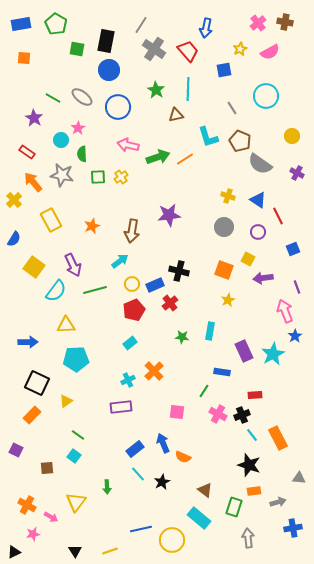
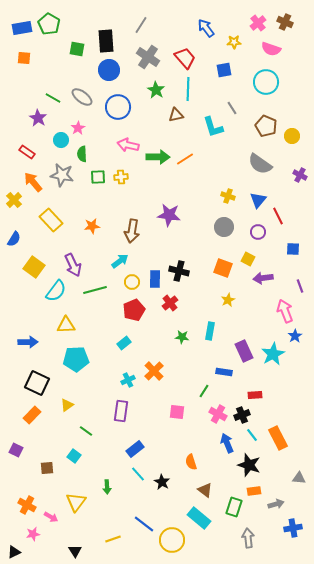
brown cross at (285, 22): rotated 14 degrees clockwise
blue rectangle at (21, 24): moved 1 px right, 4 px down
green pentagon at (56, 24): moved 7 px left
blue arrow at (206, 28): rotated 132 degrees clockwise
black rectangle at (106, 41): rotated 15 degrees counterclockwise
gray cross at (154, 49): moved 6 px left, 8 px down
yellow star at (240, 49): moved 6 px left, 7 px up; rotated 24 degrees clockwise
red trapezoid at (188, 51): moved 3 px left, 7 px down
pink semicircle at (270, 52): moved 1 px right, 3 px up; rotated 48 degrees clockwise
cyan circle at (266, 96): moved 14 px up
purple star at (34, 118): moved 4 px right
cyan L-shape at (208, 137): moved 5 px right, 10 px up
brown pentagon at (240, 141): moved 26 px right, 15 px up
green arrow at (158, 157): rotated 20 degrees clockwise
purple cross at (297, 173): moved 3 px right, 2 px down
yellow cross at (121, 177): rotated 32 degrees clockwise
blue triangle at (258, 200): rotated 36 degrees clockwise
purple star at (169, 215): rotated 15 degrees clockwise
yellow rectangle at (51, 220): rotated 15 degrees counterclockwise
orange star at (92, 226): rotated 14 degrees clockwise
blue square at (293, 249): rotated 24 degrees clockwise
orange square at (224, 270): moved 1 px left, 2 px up
yellow circle at (132, 284): moved 2 px up
blue rectangle at (155, 285): moved 6 px up; rotated 66 degrees counterclockwise
purple line at (297, 287): moved 3 px right, 1 px up
cyan rectangle at (130, 343): moved 6 px left
blue rectangle at (222, 372): moved 2 px right
yellow triangle at (66, 401): moved 1 px right, 4 px down
purple rectangle at (121, 407): moved 4 px down; rotated 75 degrees counterclockwise
green line at (78, 435): moved 8 px right, 4 px up
blue arrow at (163, 443): moved 64 px right
orange semicircle at (183, 457): moved 8 px right, 5 px down; rotated 49 degrees clockwise
black star at (162, 482): rotated 14 degrees counterclockwise
gray arrow at (278, 502): moved 2 px left, 2 px down
blue line at (141, 529): moved 3 px right, 5 px up; rotated 50 degrees clockwise
yellow line at (110, 551): moved 3 px right, 12 px up
